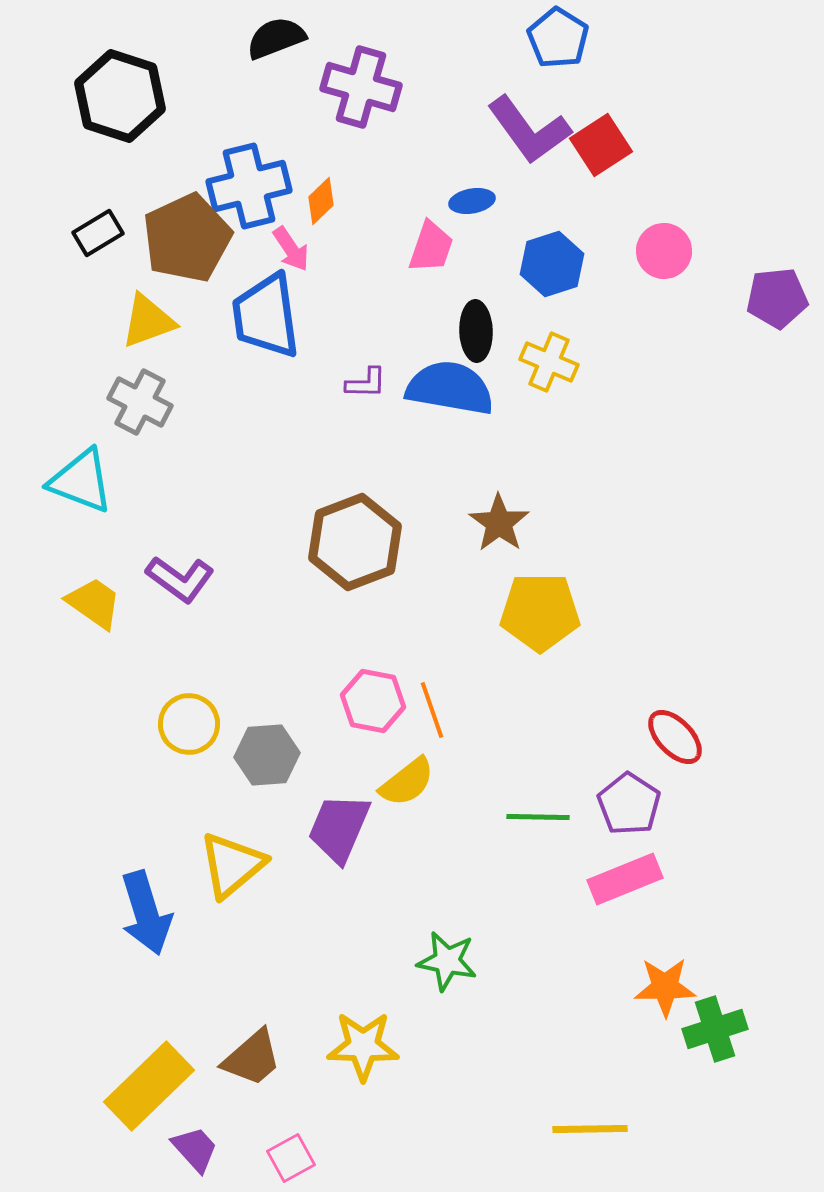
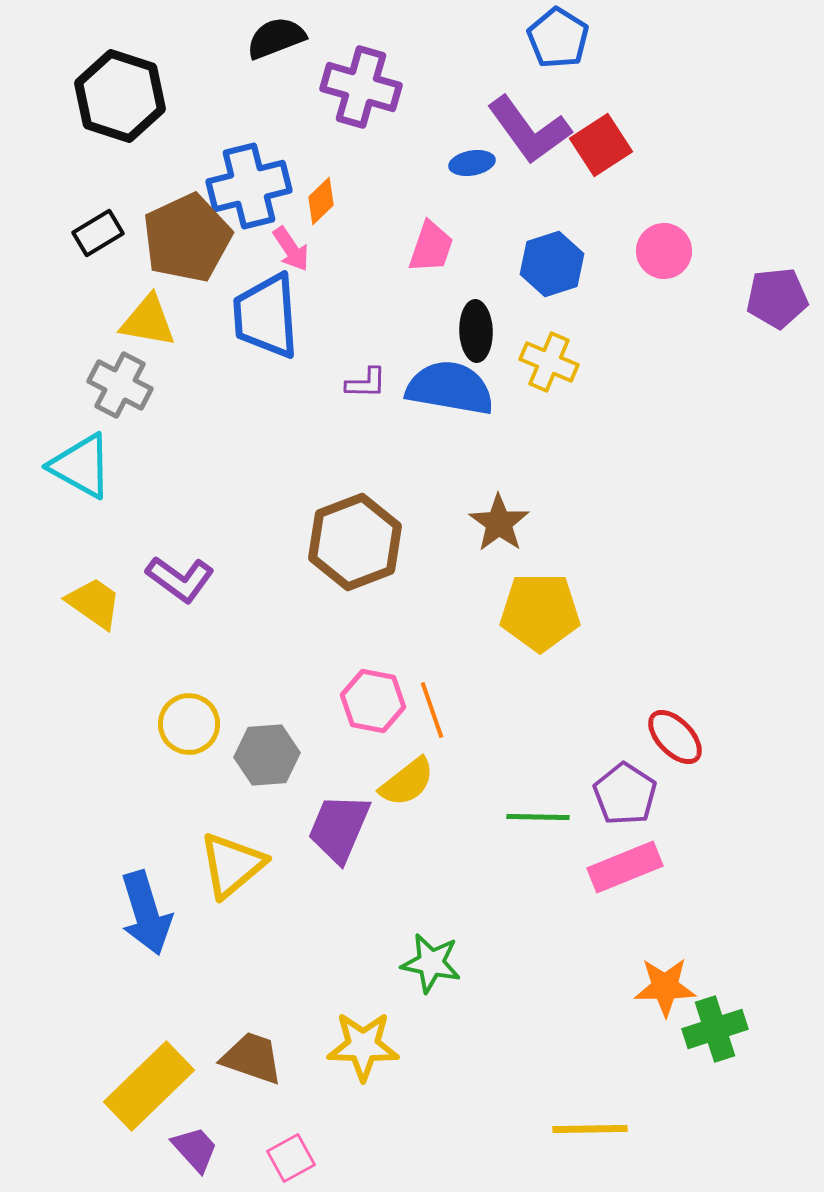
blue ellipse at (472, 201): moved 38 px up
blue trapezoid at (266, 316): rotated 4 degrees clockwise
yellow triangle at (148, 321): rotated 30 degrees clockwise
gray cross at (140, 402): moved 20 px left, 17 px up
cyan triangle at (81, 481): moved 15 px up; rotated 8 degrees clockwise
purple pentagon at (629, 804): moved 4 px left, 10 px up
pink rectangle at (625, 879): moved 12 px up
green star at (447, 961): moved 16 px left, 2 px down
brown trapezoid at (252, 1058): rotated 120 degrees counterclockwise
